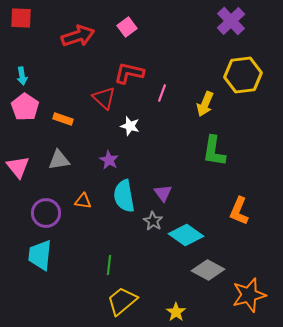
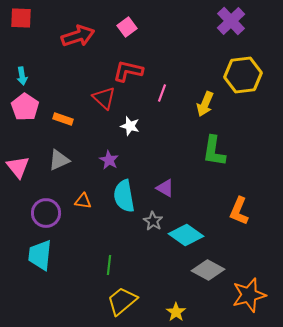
red L-shape: moved 1 px left, 2 px up
gray triangle: rotated 15 degrees counterclockwise
purple triangle: moved 2 px right, 5 px up; rotated 24 degrees counterclockwise
